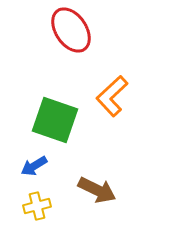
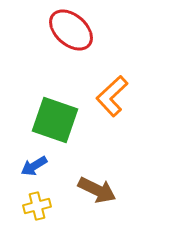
red ellipse: rotated 15 degrees counterclockwise
